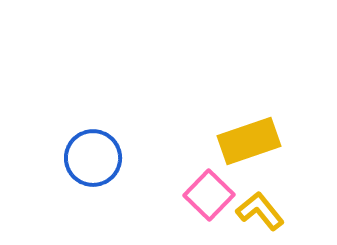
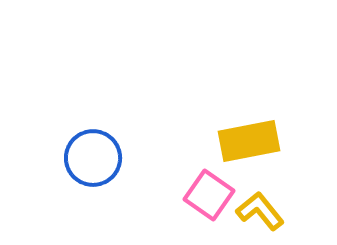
yellow rectangle: rotated 8 degrees clockwise
pink square: rotated 9 degrees counterclockwise
